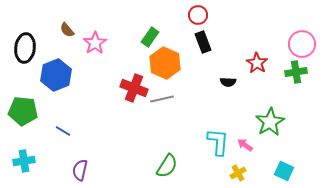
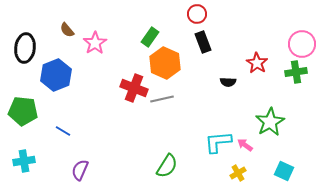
red circle: moved 1 px left, 1 px up
cyan L-shape: rotated 100 degrees counterclockwise
purple semicircle: rotated 10 degrees clockwise
